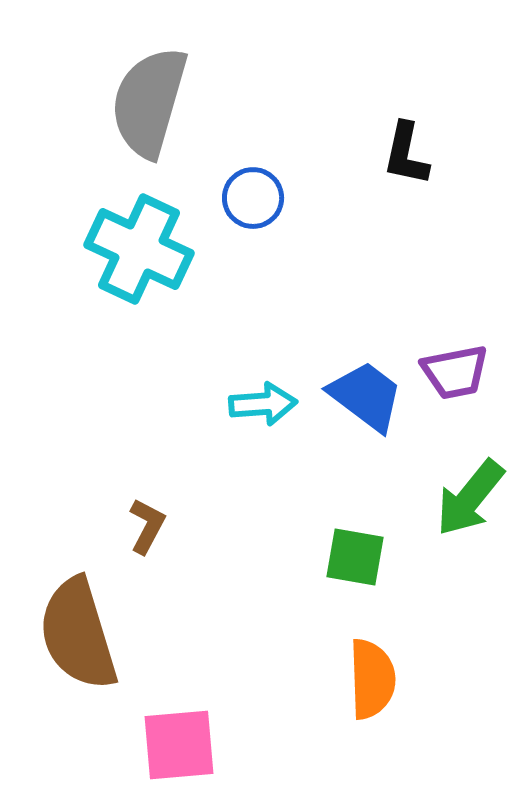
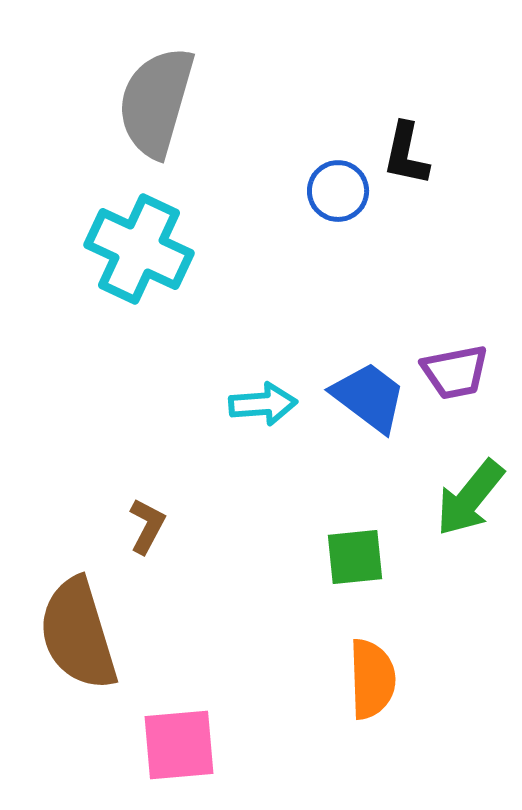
gray semicircle: moved 7 px right
blue circle: moved 85 px right, 7 px up
blue trapezoid: moved 3 px right, 1 px down
green square: rotated 16 degrees counterclockwise
